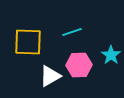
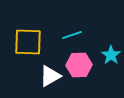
cyan line: moved 3 px down
